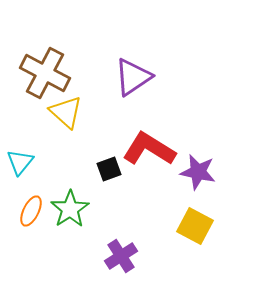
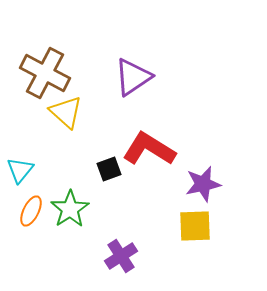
cyan triangle: moved 8 px down
purple star: moved 5 px right, 12 px down; rotated 24 degrees counterclockwise
yellow square: rotated 30 degrees counterclockwise
